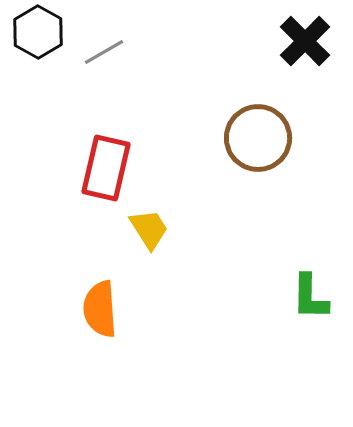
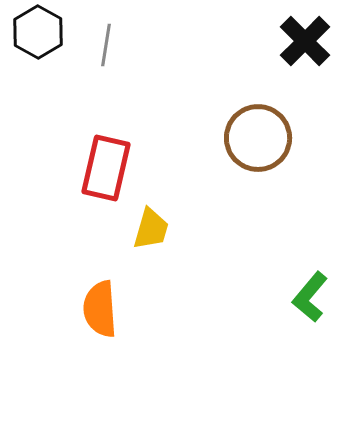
gray line: moved 2 px right, 7 px up; rotated 51 degrees counterclockwise
yellow trapezoid: moved 2 px right; rotated 48 degrees clockwise
green L-shape: rotated 39 degrees clockwise
